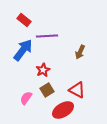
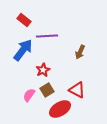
pink semicircle: moved 3 px right, 3 px up
red ellipse: moved 3 px left, 1 px up
